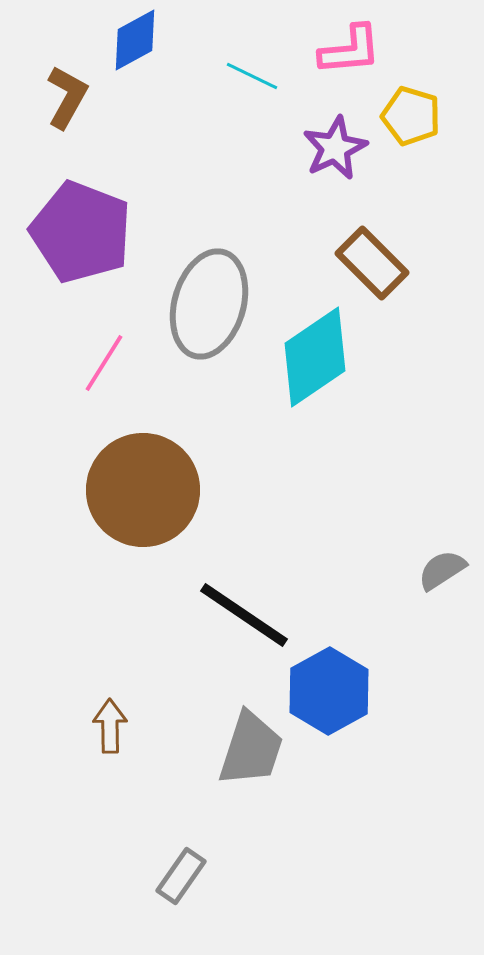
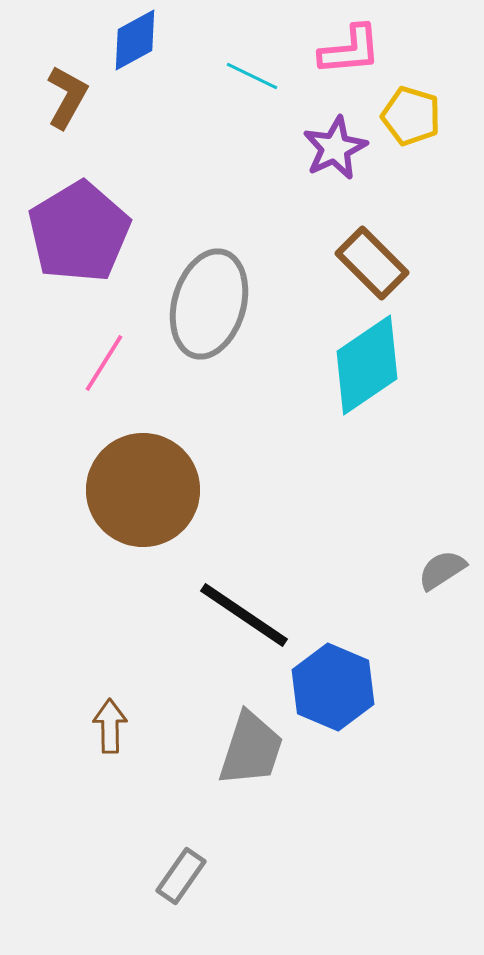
purple pentagon: moved 2 px left; rotated 20 degrees clockwise
cyan diamond: moved 52 px right, 8 px down
blue hexagon: moved 4 px right, 4 px up; rotated 8 degrees counterclockwise
